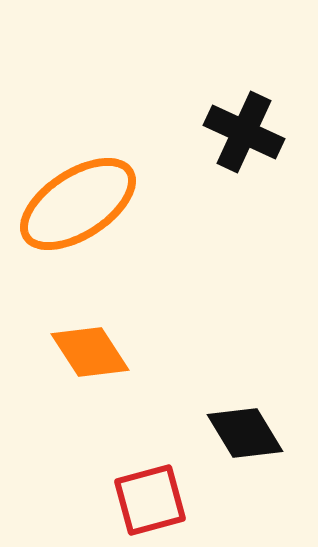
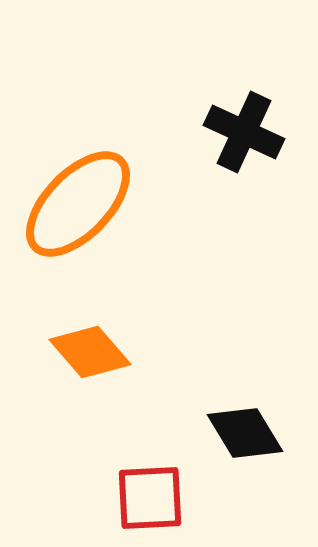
orange ellipse: rotated 13 degrees counterclockwise
orange diamond: rotated 8 degrees counterclockwise
red square: moved 2 px up; rotated 12 degrees clockwise
